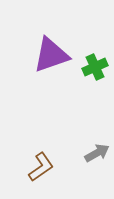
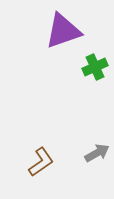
purple triangle: moved 12 px right, 24 px up
brown L-shape: moved 5 px up
